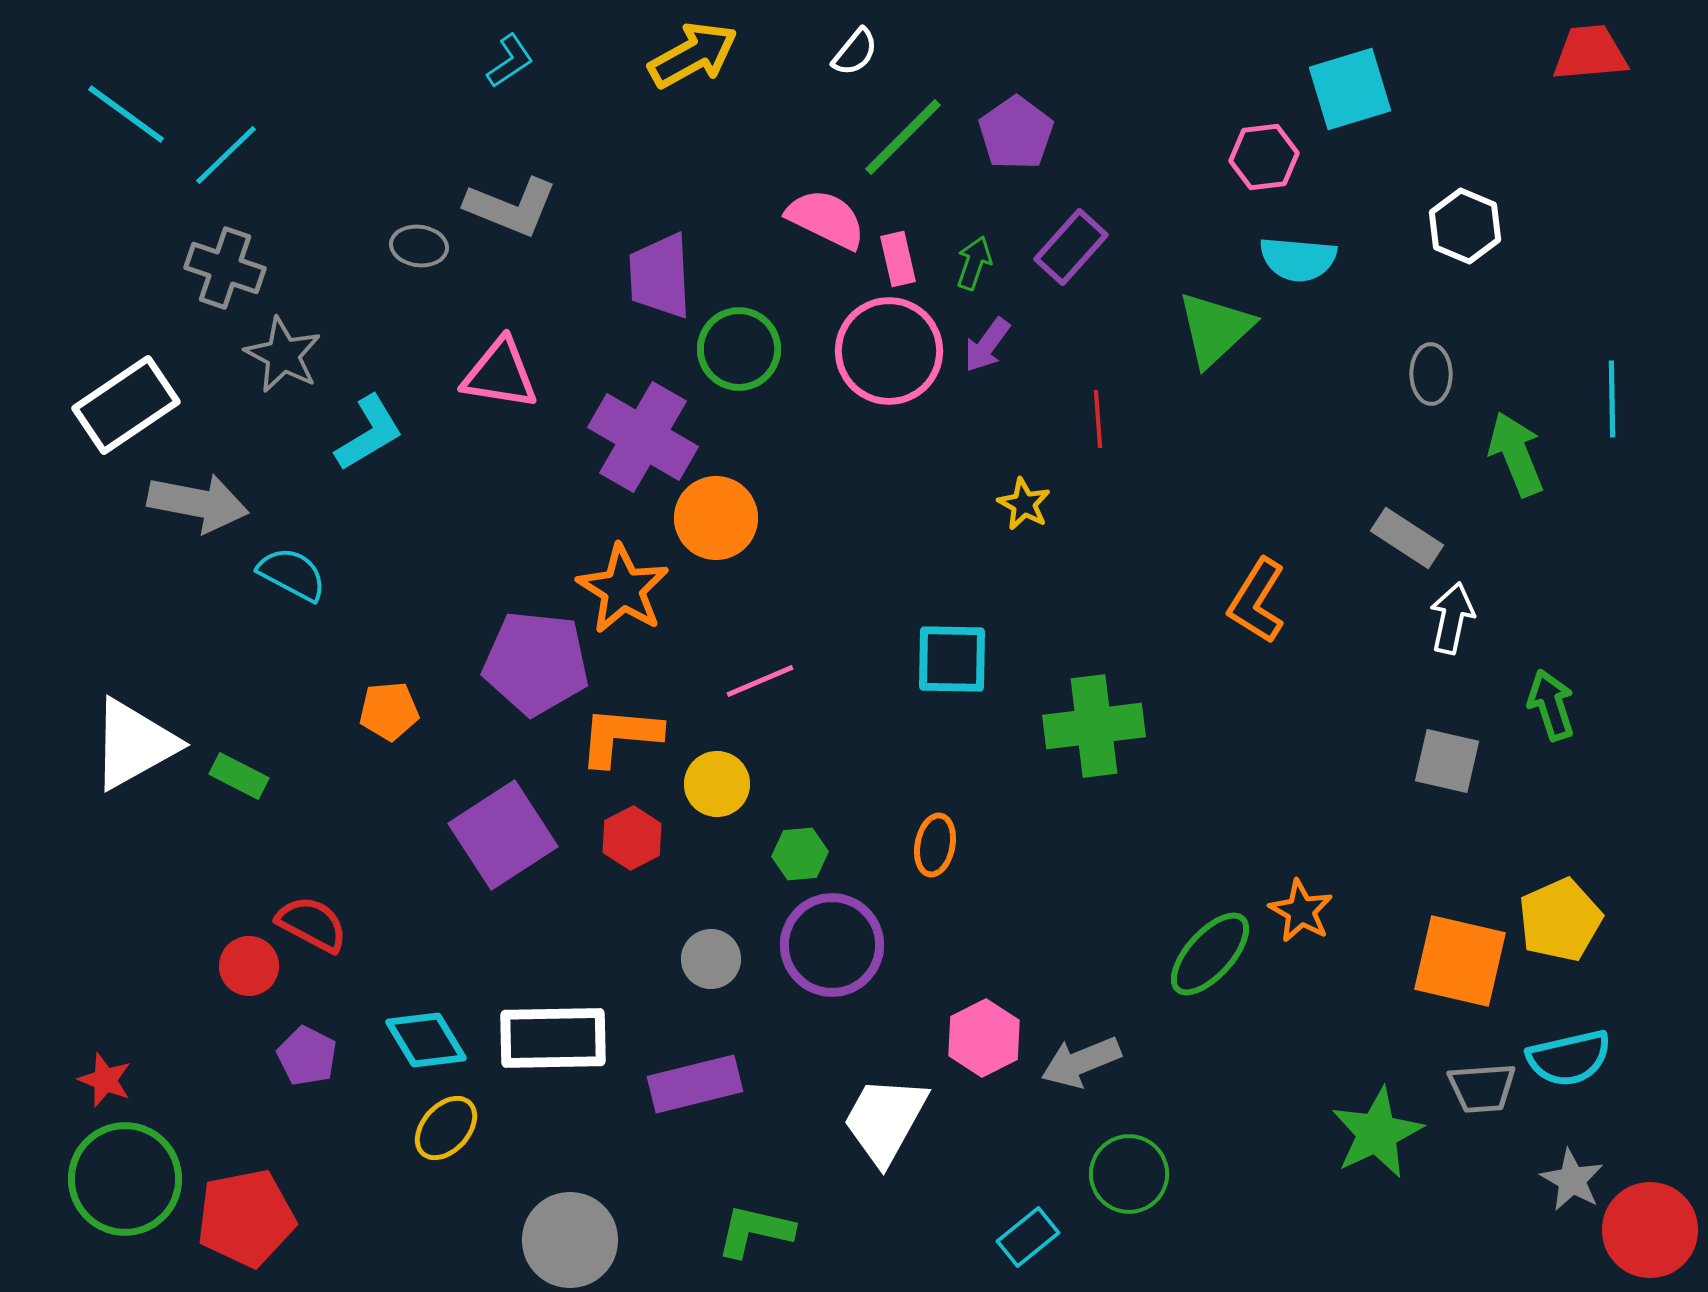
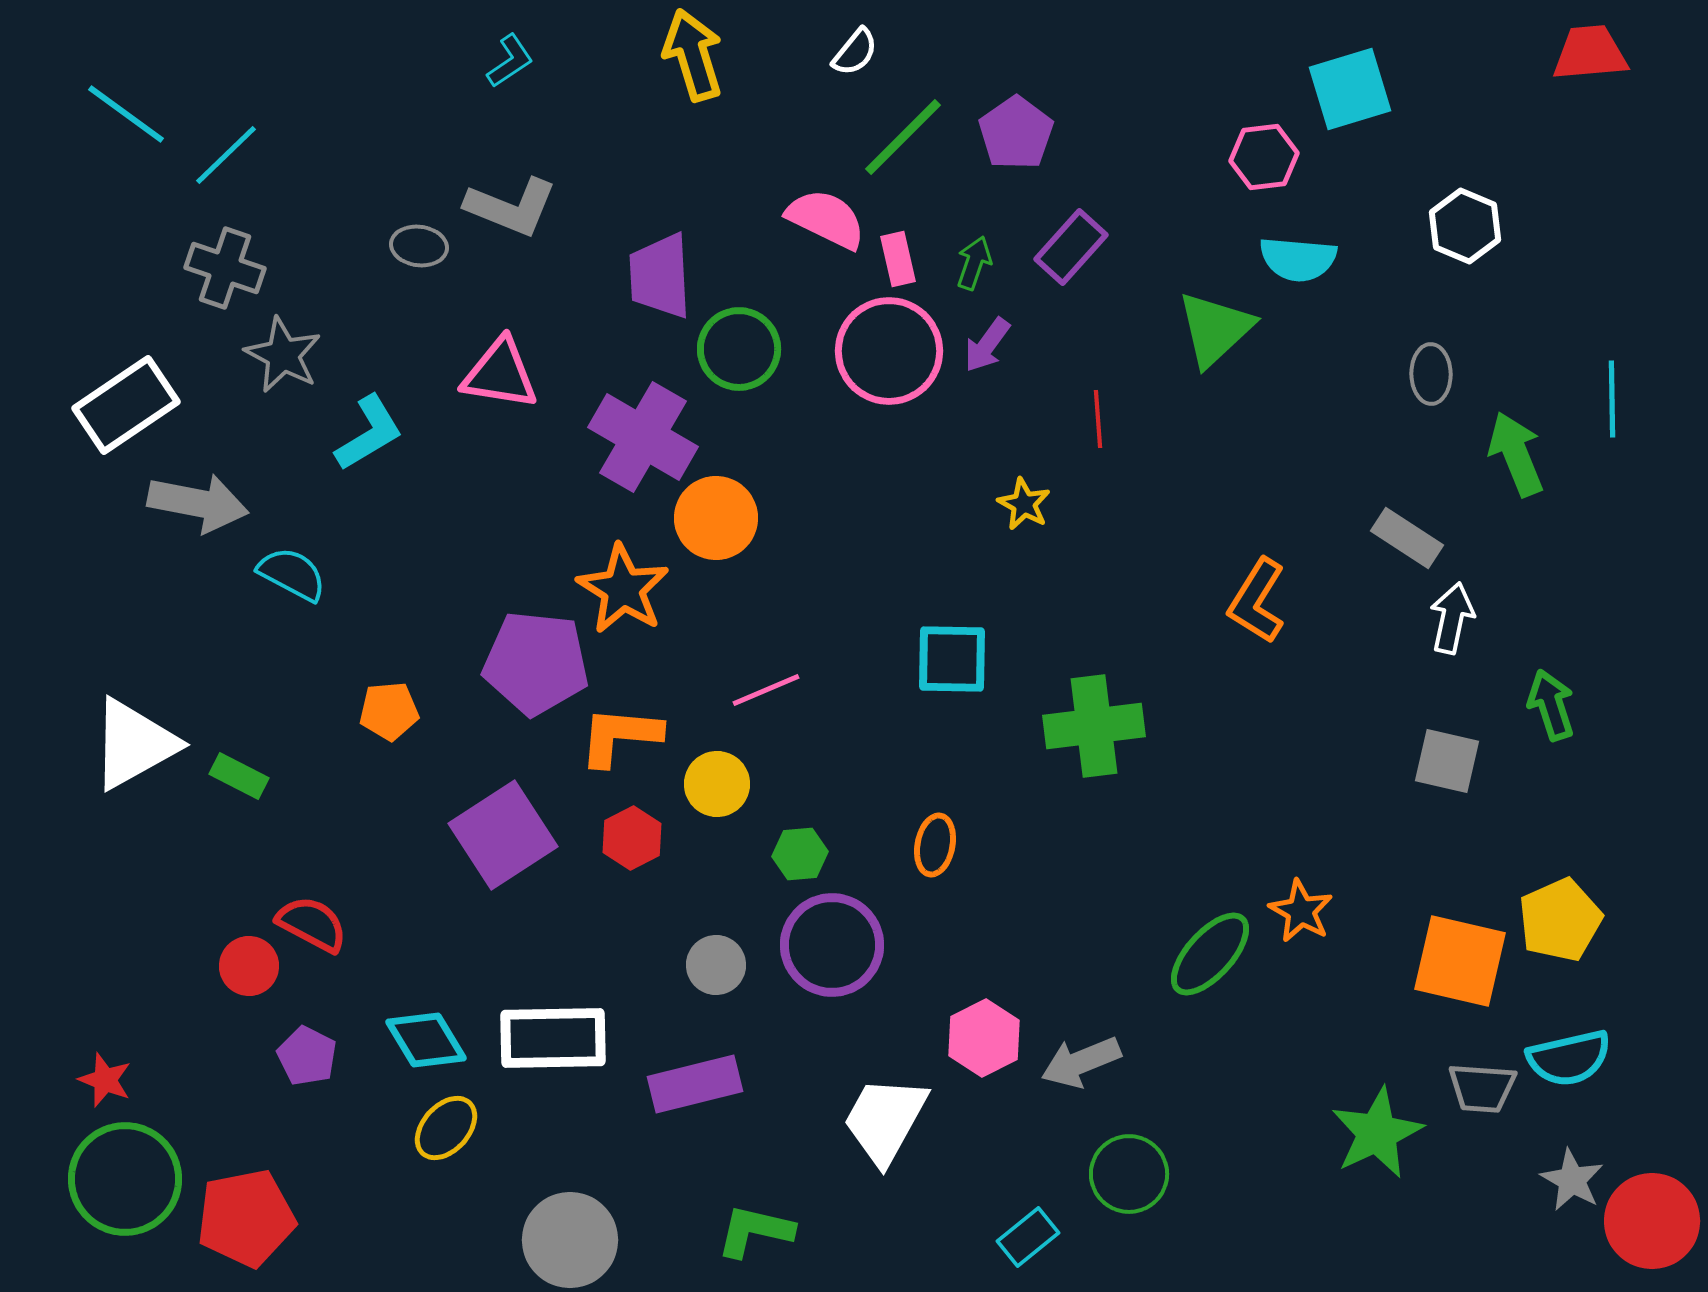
yellow arrow at (693, 55): rotated 78 degrees counterclockwise
pink line at (760, 681): moved 6 px right, 9 px down
gray circle at (711, 959): moved 5 px right, 6 px down
gray trapezoid at (1482, 1088): rotated 8 degrees clockwise
red circle at (1650, 1230): moved 2 px right, 9 px up
